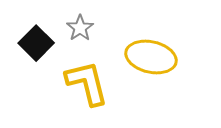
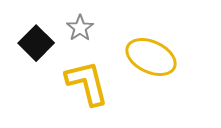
yellow ellipse: rotated 12 degrees clockwise
